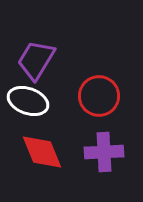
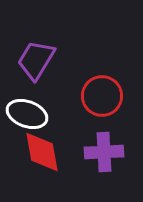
red circle: moved 3 px right
white ellipse: moved 1 px left, 13 px down
red diamond: rotated 12 degrees clockwise
